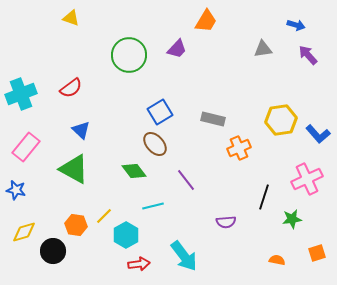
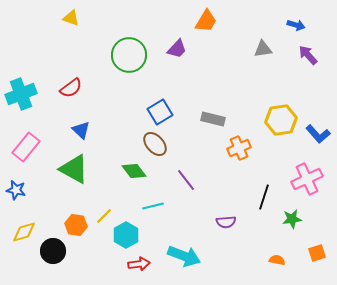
cyan arrow: rotated 32 degrees counterclockwise
